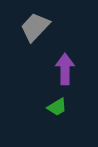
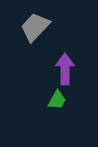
green trapezoid: moved 7 px up; rotated 30 degrees counterclockwise
